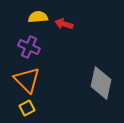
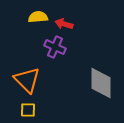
purple cross: moved 26 px right
gray diamond: rotated 12 degrees counterclockwise
yellow square: moved 1 px right, 2 px down; rotated 28 degrees clockwise
